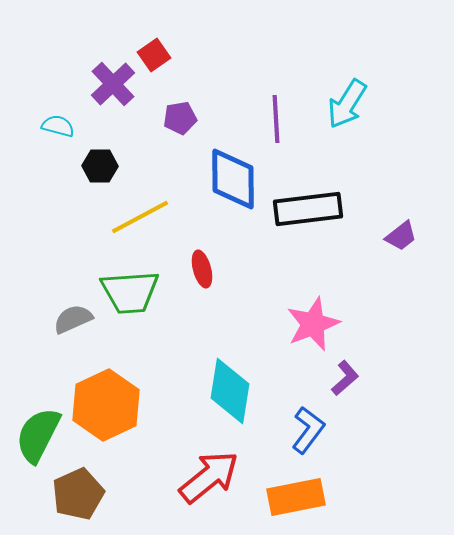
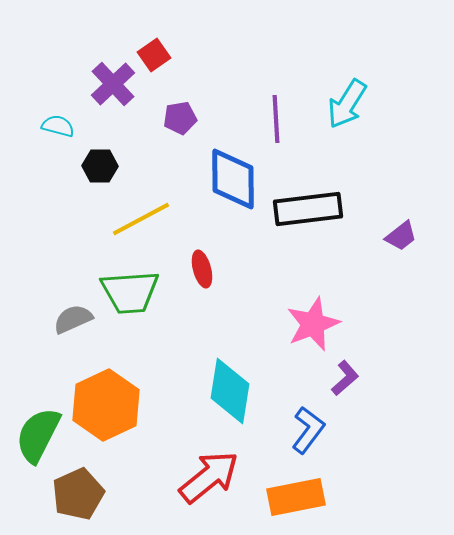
yellow line: moved 1 px right, 2 px down
